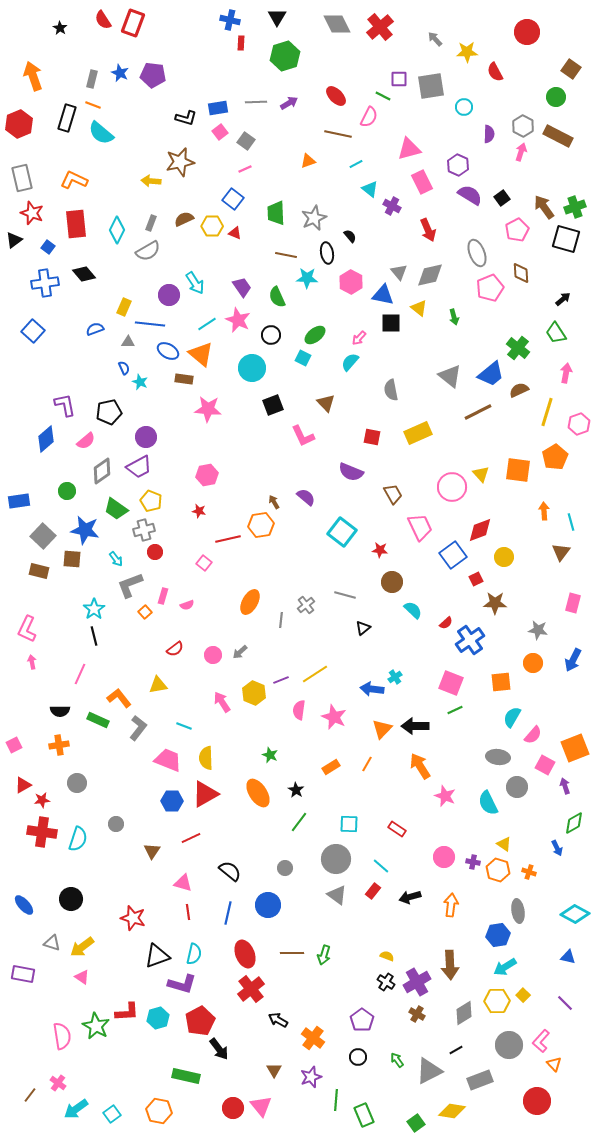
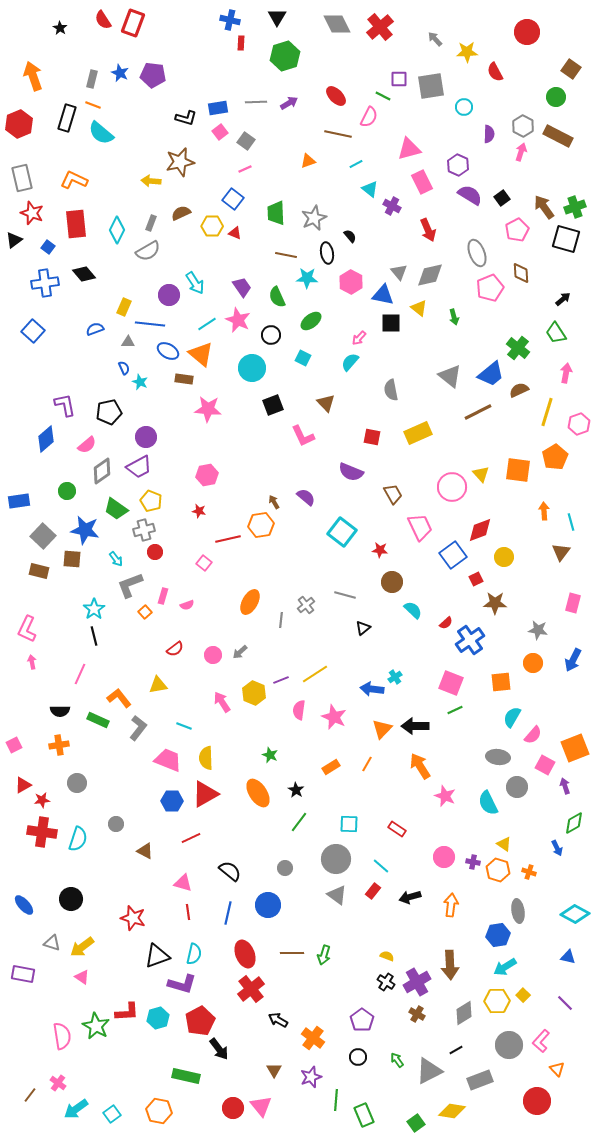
brown semicircle at (184, 219): moved 3 px left, 6 px up
green ellipse at (315, 335): moved 4 px left, 14 px up
pink semicircle at (86, 441): moved 1 px right, 4 px down
brown triangle at (152, 851): moved 7 px left; rotated 36 degrees counterclockwise
orange triangle at (554, 1064): moved 3 px right, 5 px down
